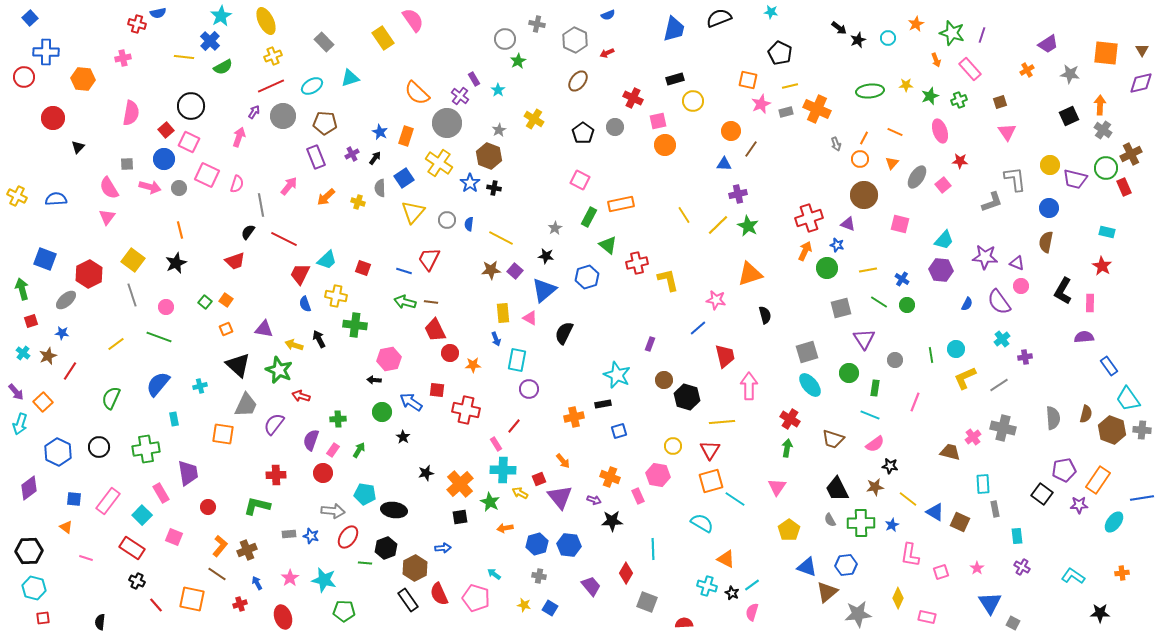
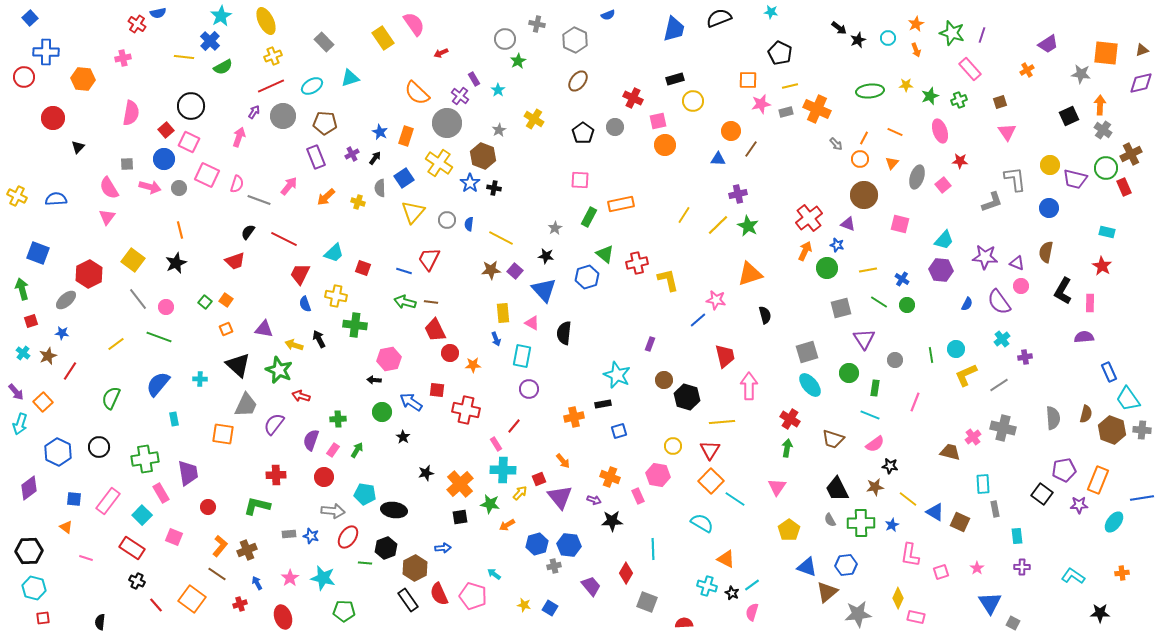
pink semicircle at (413, 20): moved 1 px right, 4 px down
red cross at (137, 24): rotated 18 degrees clockwise
brown triangle at (1142, 50): rotated 40 degrees clockwise
red arrow at (607, 53): moved 166 px left
orange arrow at (936, 60): moved 20 px left, 10 px up
gray star at (1070, 74): moved 11 px right
orange square at (748, 80): rotated 12 degrees counterclockwise
pink star at (761, 104): rotated 12 degrees clockwise
gray arrow at (836, 144): rotated 24 degrees counterclockwise
brown hexagon at (489, 156): moved 6 px left
blue triangle at (724, 164): moved 6 px left, 5 px up
gray ellipse at (917, 177): rotated 15 degrees counterclockwise
pink square at (580, 180): rotated 24 degrees counterclockwise
gray line at (261, 205): moved 2 px left, 5 px up; rotated 60 degrees counterclockwise
yellow line at (684, 215): rotated 66 degrees clockwise
red cross at (809, 218): rotated 20 degrees counterclockwise
brown semicircle at (1046, 242): moved 10 px down
green triangle at (608, 245): moved 3 px left, 9 px down
blue square at (45, 259): moved 7 px left, 6 px up
cyan trapezoid at (327, 260): moved 7 px right, 7 px up
blue triangle at (544, 290): rotated 32 degrees counterclockwise
gray line at (132, 295): moved 6 px right, 4 px down; rotated 20 degrees counterclockwise
pink triangle at (530, 318): moved 2 px right, 5 px down
blue line at (698, 328): moved 8 px up
black semicircle at (564, 333): rotated 20 degrees counterclockwise
cyan rectangle at (517, 360): moved 5 px right, 4 px up
blue rectangle at (1109, 366): moved 6 px down; rotated 12 degrees clockwise
yellow L-shape at (965, 378): moved 1 px right, 3 px up
cyan cross at (200, 386): moved 7 px up; rotated 16 degrees clockwise
green cross at (146, 449): moved 1 px left, 10 px down
green arrow at (359, 450): moved 2 px left
red circle at (323, 473): moved 1 px right, 4 px down
orange rectangle at (1098, 480): rotated 12 degrees counterclockwise
orange square at (711, 481): rotated 30 degrees counterclockwise
yellow arrow at (520, 493): rotated 105 degrees clockwise
green star at (490, 502): moved 2 px down; rotated 18 degrees counterclockwise
orange arrow at (505, 528): moved 2 px right, 3 px up; rotated 21 degrees counterclockwise
purple cross at (1022, 567): rotated 28 degrees counterclockwise
gray cross at (539, 576): moved 15 px right, 10 px up; rotated 24 degrees counterclockwise
cyan star at (324, 580): moved 1 px left, 2 px up
pink pentagon at (476, 598): moved 3 px left, 2 px up
orange square at (192, 599): rotated 24 degrees clockwise
pink rectangle at (927, 617): moved 11 px left
